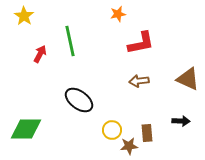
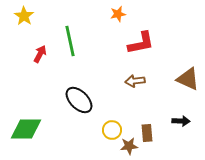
brown arrow: moved 4 px left
black ellipse: rotated 8 degrees clockwise
